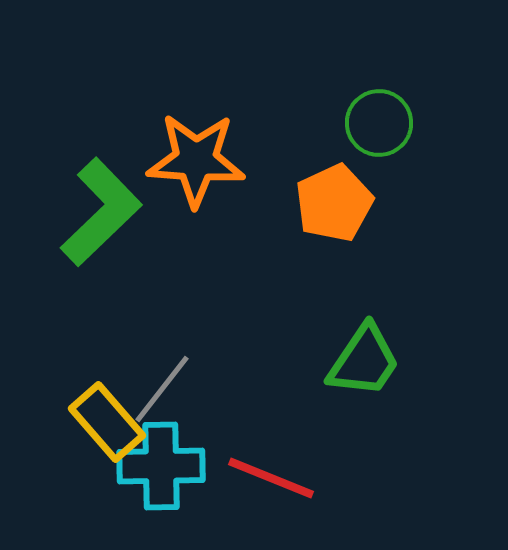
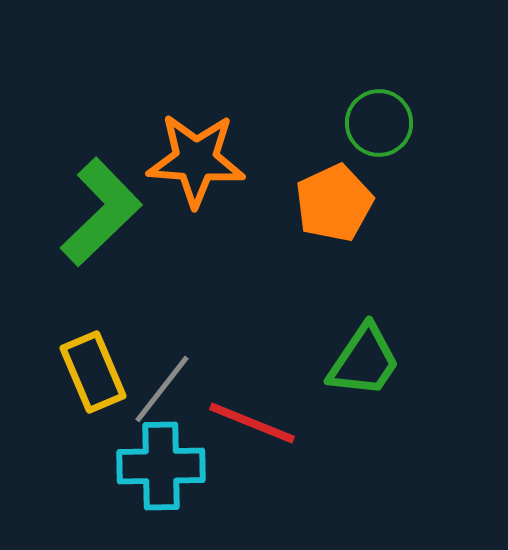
yellow rectangle: moved 14 px left, 50 px up; rotated 18 degrees clockwise
red line: moved 19 px left, 55 px up
